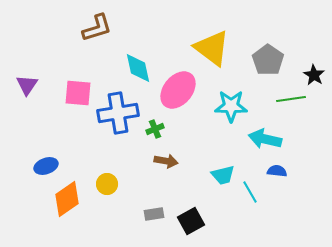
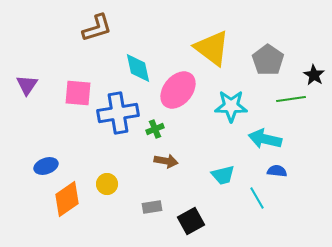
cyan line: moved 7 px right, 6 px down
gray rectangle: moved 2 px left, 7 px up
